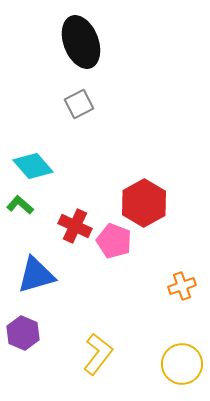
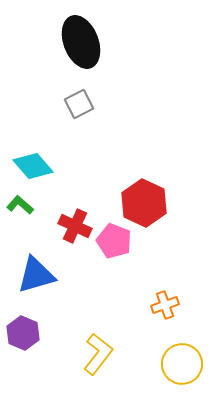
red hexagon: rotated 6 degrees counterclockwise
orange cross: moved 17 px left, 19 px down
